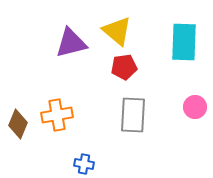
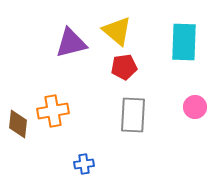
orange cross: moved 4 px left, 4 px up
brown diamond: rotated 16 degrees counterclockwise
blue cross: rotated 18 degrees counterclockwise
